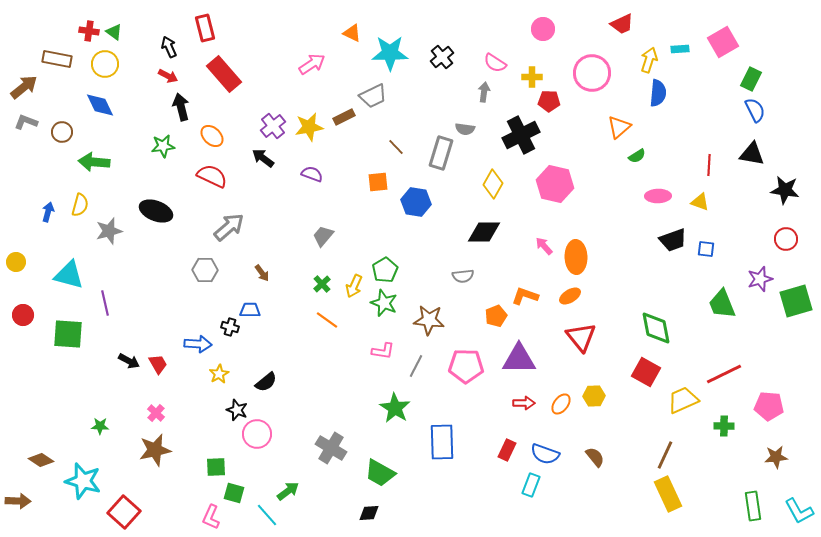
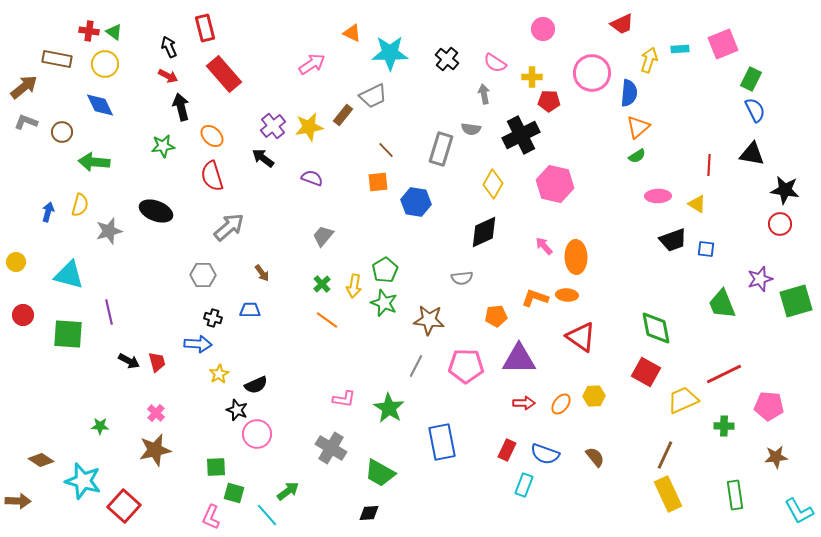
pink square at (723, 42): moved 2 px down; rotated 8 degrees clockwise
black cross at (442, 57): moved 5 px right, 2 px down; rotated 10 degrees counterclockwise
gray arrow at (484, 92): moved 2 px down; rotated 18 degrees counterclockwise
blue semicircle at (658, 93): moved 29 px left
brown rectangle at (344, 117): moved 1 px left, 2 px up; rotated 25 degrees counterclockwise
orange triangle at (619, 127): moved 19 px right
gray semicircle at (465, 129): moved 6 px right
brown line at (396, 147): moved 10 px left, 3 px down
gray rectangle at (441, 153): moved 4 px up
purple semicircle at (312, 174): moved 4 px down
red semicircle at (212, 176): rotated 132 degrees counterclockwise
yellow triangle at (700, 202): moved 3 px left, 2 px down; rotated 12 degrees clockwise
black diamond at (484, 232): rotated 24 degrees counterclockwise
red circle at (786, 239): moved 6 px left, 15 px up
gray hexagon at (205, 270): moved 2 px left, 5 px down
gray semicircle at (463, 276): moved 1 px left, 2 px down
yellow arrow at (354, 286): rotated 15 degrees counterclockwise
orange L-shape at (525, 296): moved 10 px right, 2 px down
orange ellipse at (570, 296): moved 3 px left, 1 px up; rotated 35 degrees clockwise
purple line at (105, 303): moved 4 px right, 9 px down
orange pentagon at (496, 316): rotated 15 degrees clockwise
black cross at (230, 327): moved 17 px left, 9 px up
red triangle at (581, 337): rotated 16 degrees counterclockwise
pink L-shape at (383, 351): moved 39 px left, 48 px down
red trapezoid at (158, 364): moved 1 px left, 2 px up; rotated 15 degrees clockwise
black semicircle at (266, 382): moved 10 px left, 3 px down; rotated 15 degrees clockwise
green star at (395, 408): moved 6 px left
blue rectangle at (442, 442): rotated 9 degrees counterclockwise
cyan rectangle at (531, 485): moved 7 px left
green rectangle at (753, 506): moved 18 px left, 11 px up
red square at (124, 512): moved 6 px up
